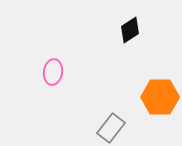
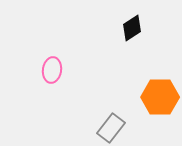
black diamond: moved 2 px right, 2 px up
pink ellipse: moved 1 px left, 2 px up
